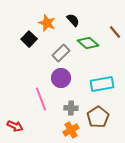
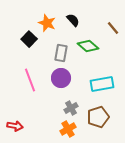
brown line: moved 2 px left, 4 px up
green diamond: moved 3 px down
gray rectangle: rotated 36 degrees counterclockwise
pink line: moved 11 px left, 19 px up
gray cross: rotated 32 degrees counterclockwise
brown pentagon: rotated 15 degrees clockwise
red arrow: rotated 14 degrees counterclockwise
orange cross: moved 3 px left, 1 px up
